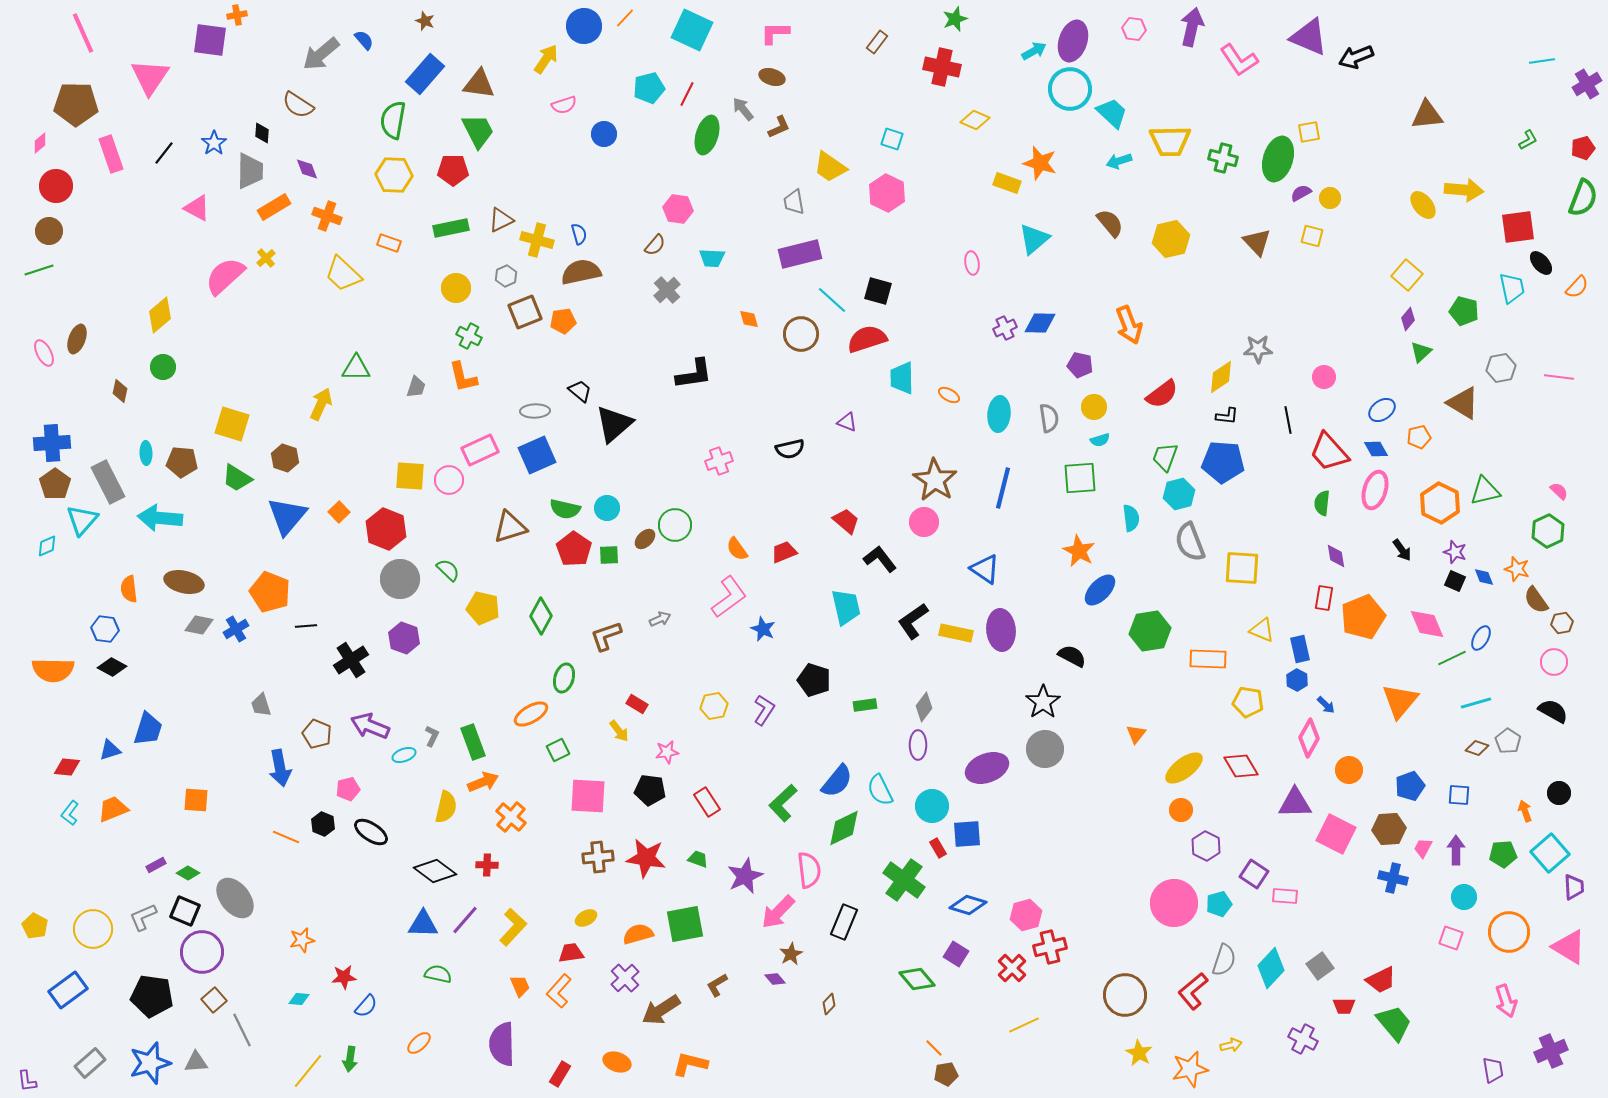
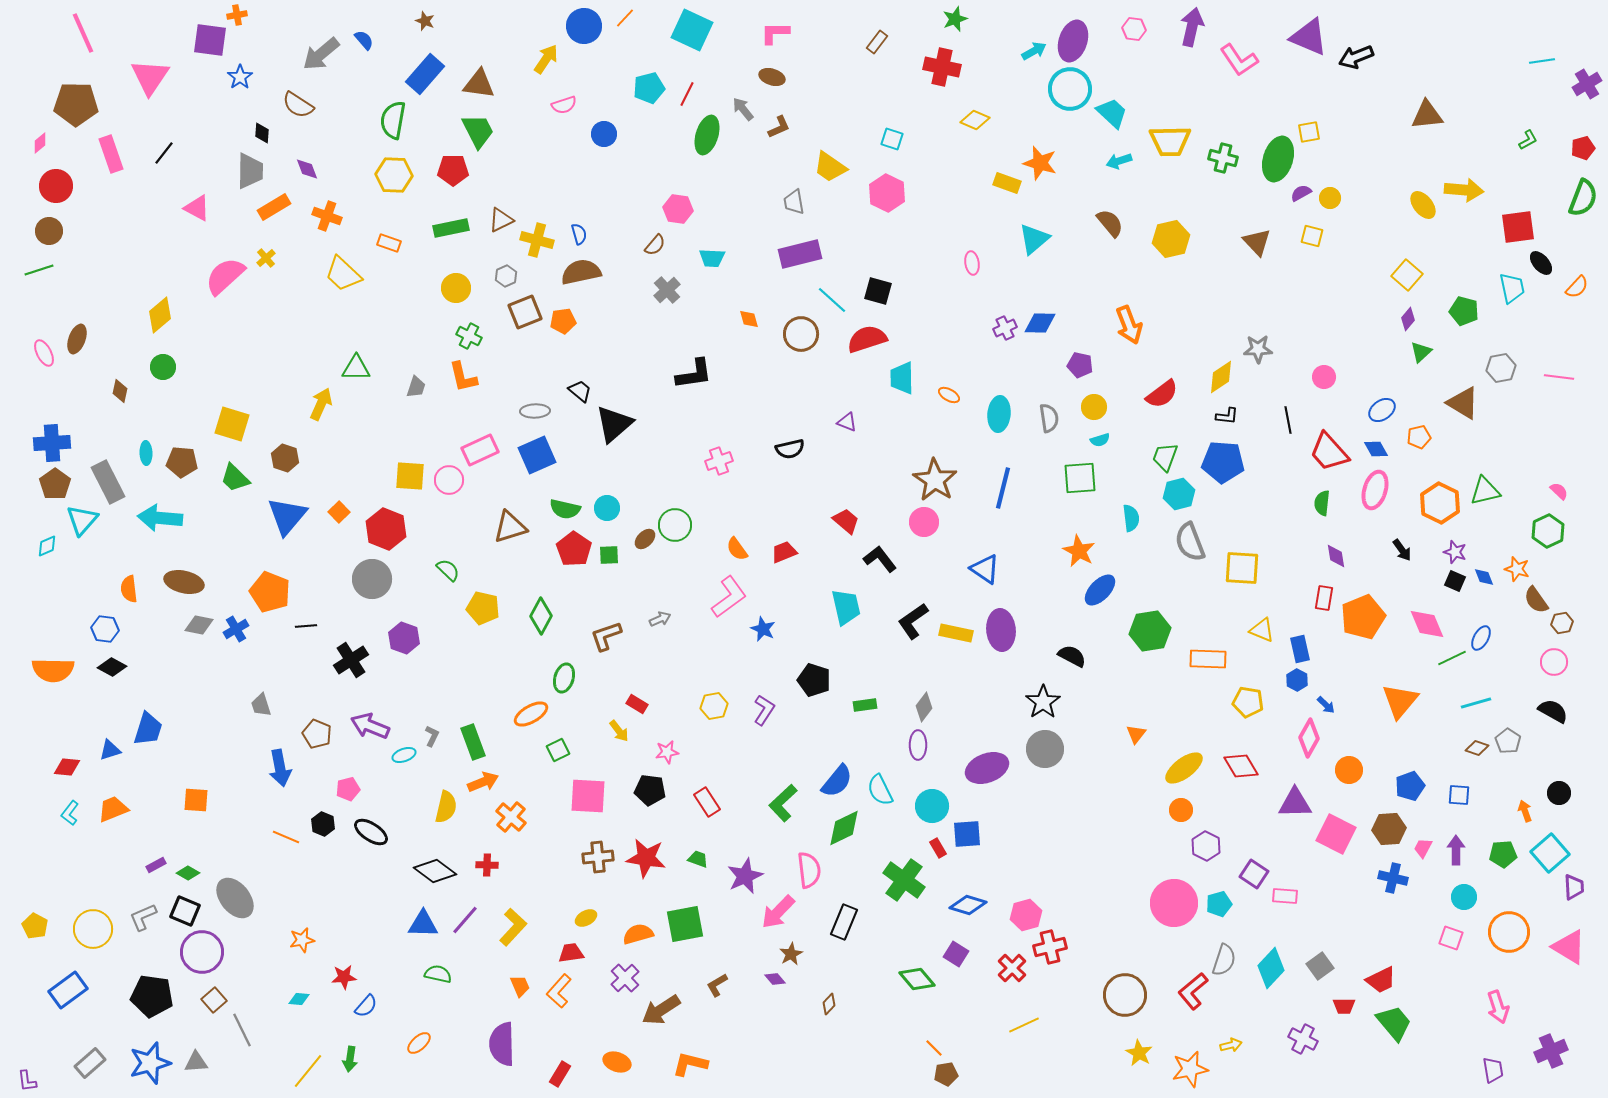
blue star at (214, 143): moved 26 px right, 66 px up
green trapezoid at (237, 478): moved 2 px left; rotated 12 degrees clockwise
gray circle at (400, 579): moved 28 px left
pink arrow at (1506, 1001): moved 8 px left, 6 px down
